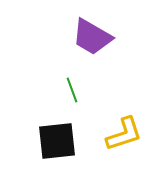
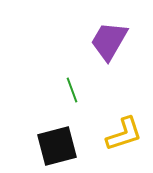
purple trapezoid: moved 17 px right, 4 px down; rotated 90 degrees clockwise
black square: moved 5 px down; rotated 9 degrees counterclockwise
